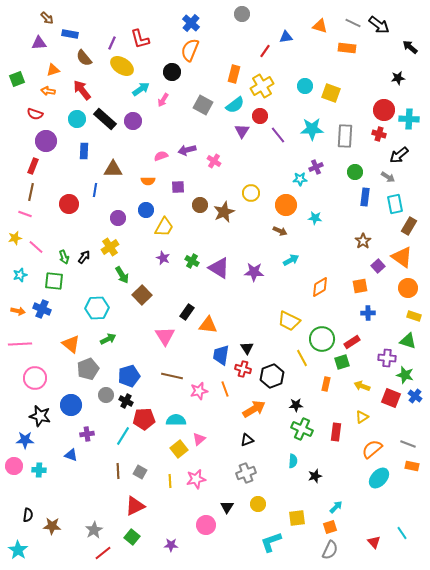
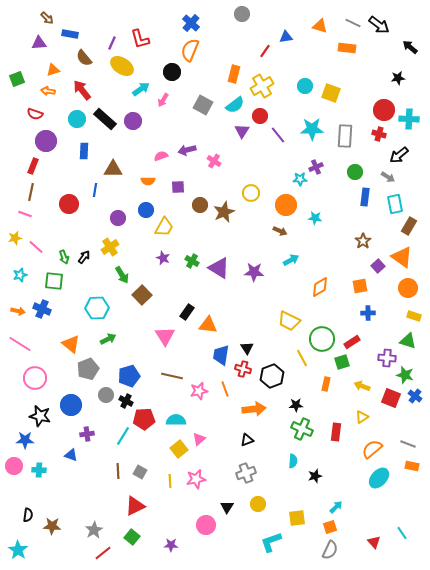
pink line at (20, 344): rotated 35 degrees clockwise
orange arrow at (254, 409): rotated 25 degrees clockwise
